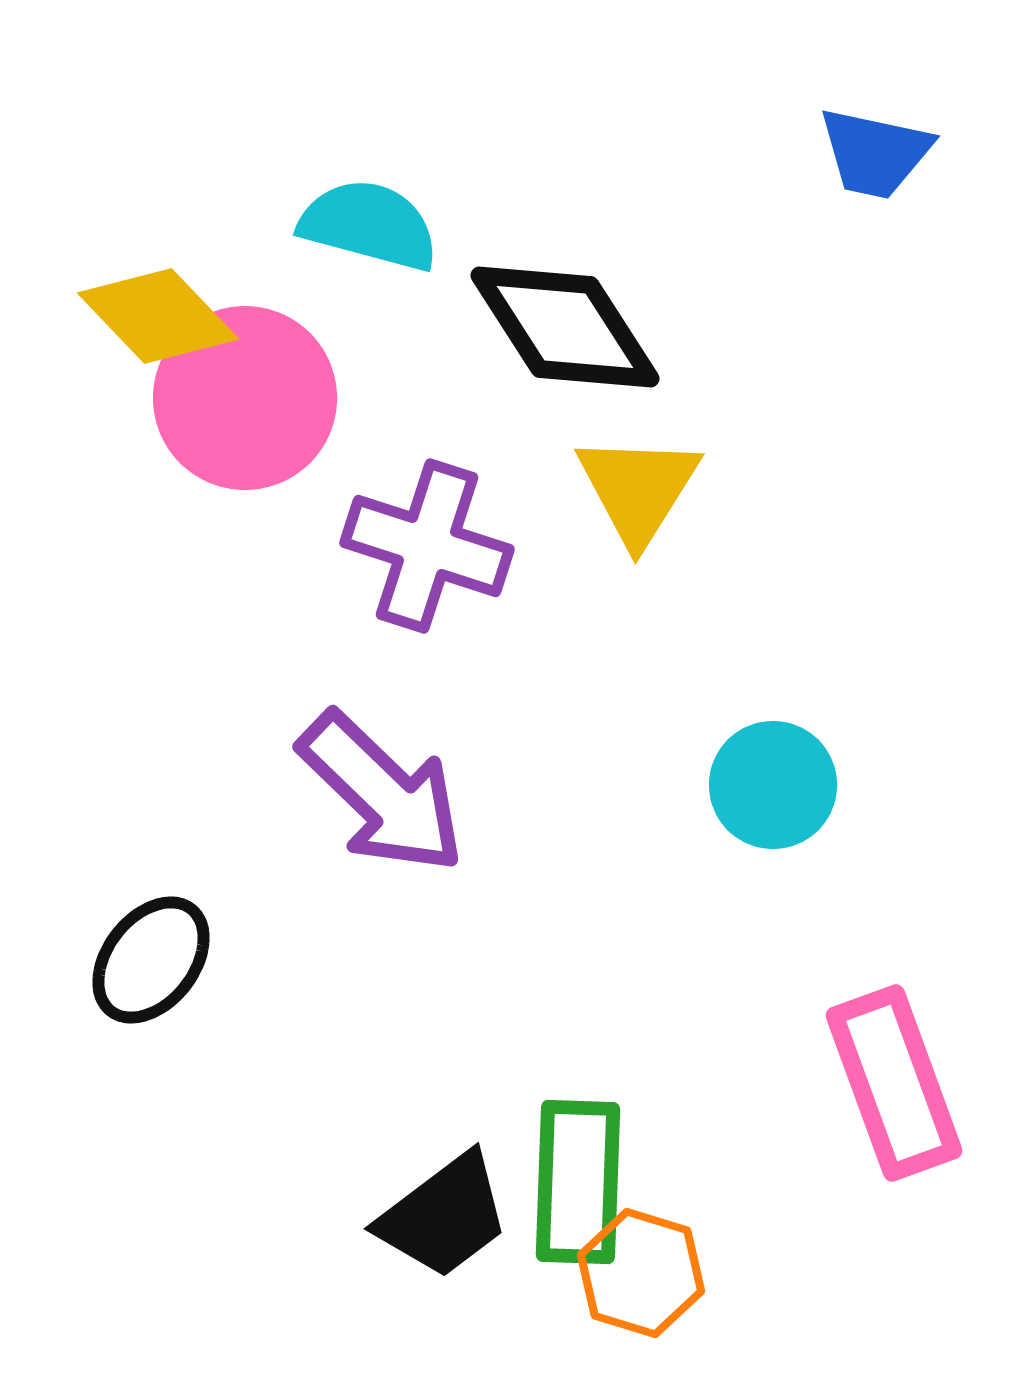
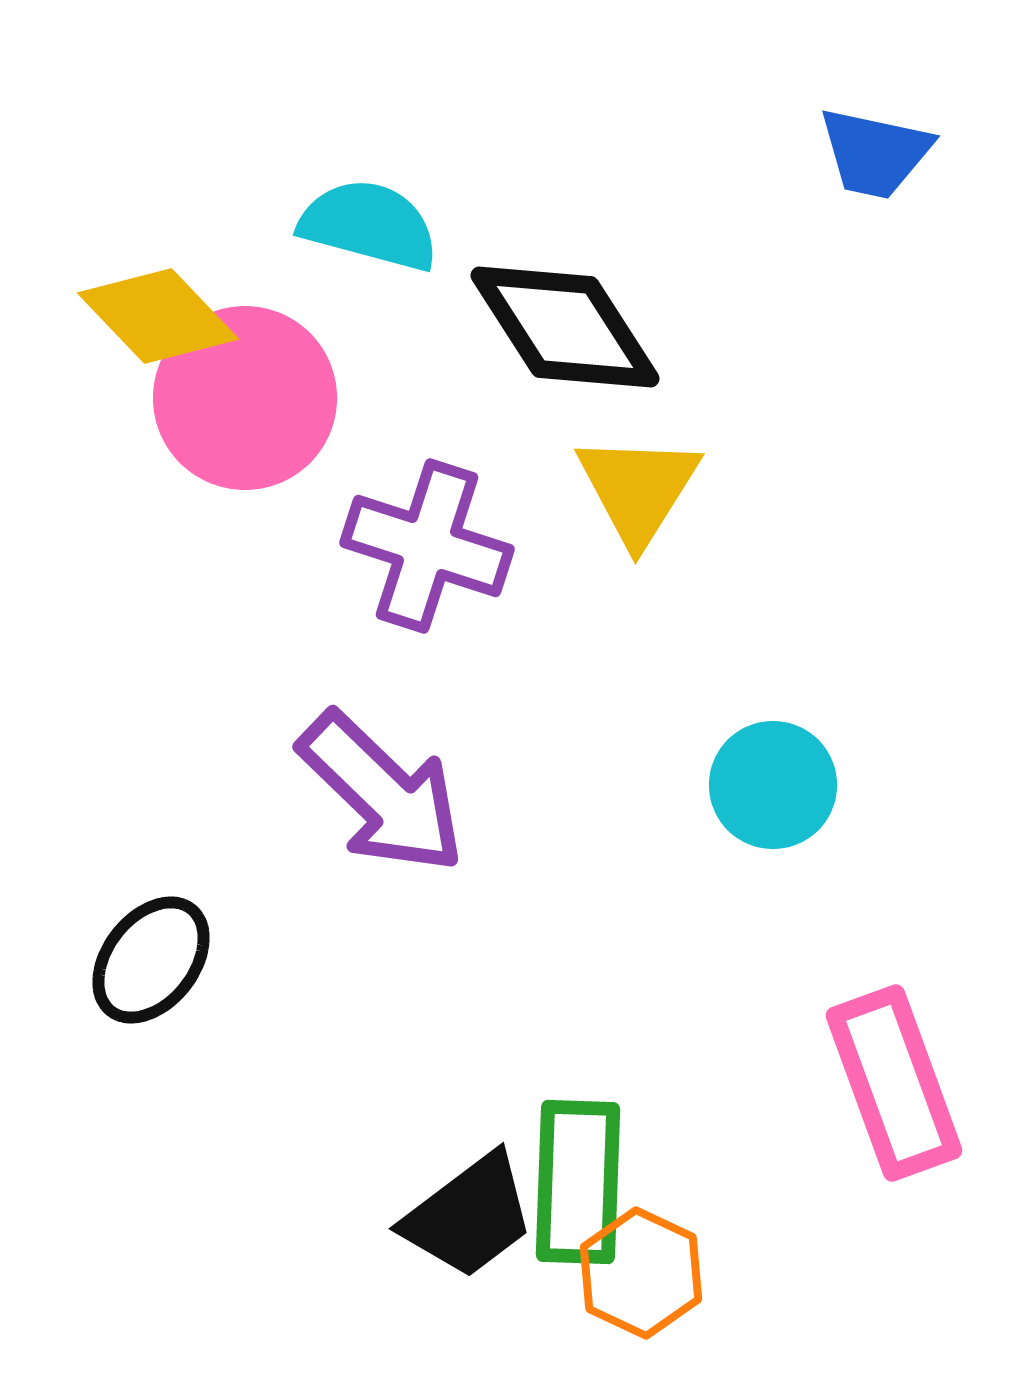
black trapezoid: moved 25 px right
orange hexagon: rotated 8 degrees clockwise
